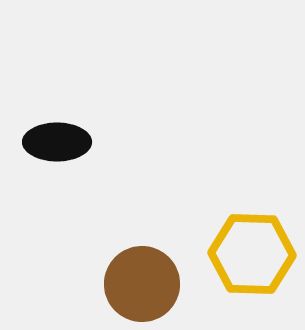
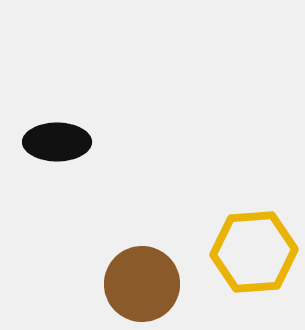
yellow hexagon: moved 2 px right, 2 px up; rotated 6 degrees counterclockwise
